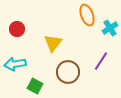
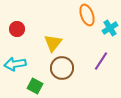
brown circle: moved 6 px left, 4 px up
